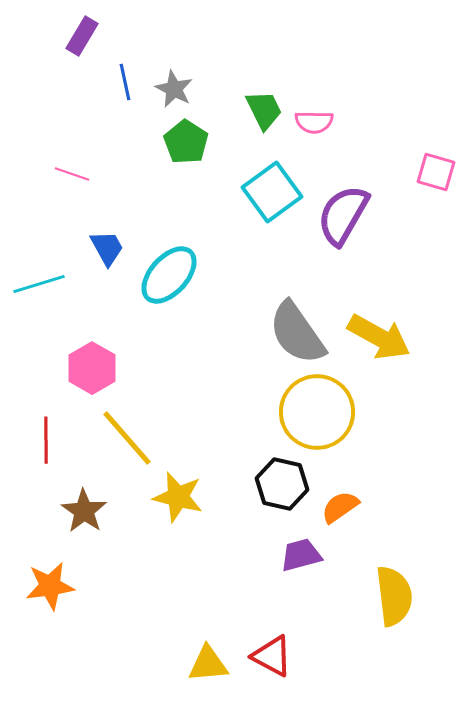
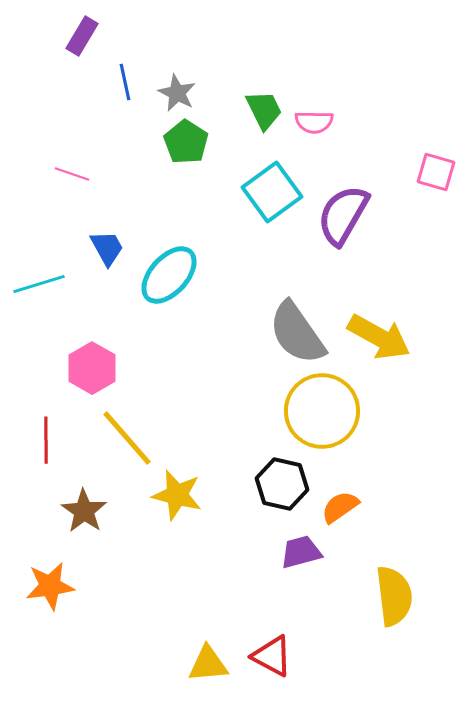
gray star: moved 3 px right, 4 px down
yellow circle: moved 5 px right, 1 px up
yellow star: moved 1 px left, 2 px up
purple trapezoid: moved 3 px up
